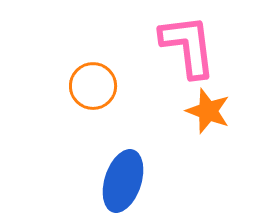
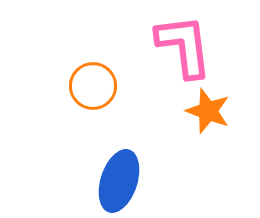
pink L-shape: moved 4 px left
blue ellipse: moved 4 px left
